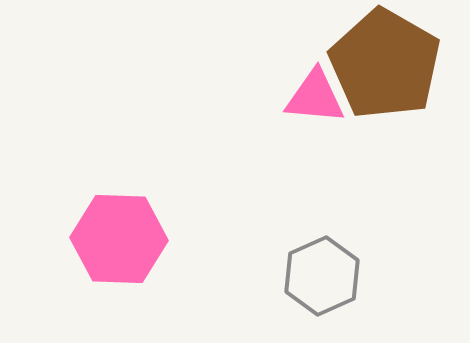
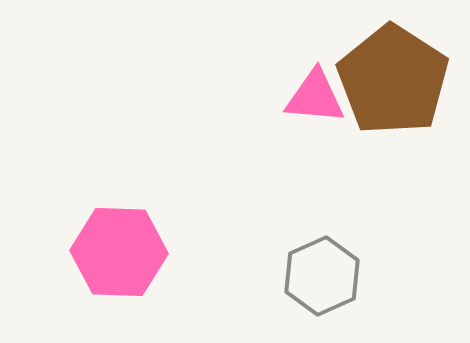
brown pentagon: moved 8 px right, 16 px down; rotated 3 degrees clockwise
pink hexagon: moved 13 px down
